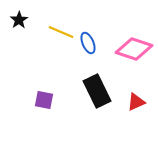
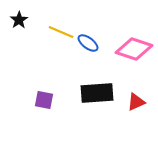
blue ellipse: rotated 30 degrees counterclockwise
black rectangle: moved 2 px down; rotated 68 degrees counterclockwise
